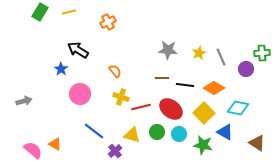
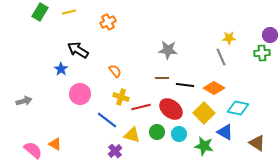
yellow star: moved 30 px right, 15 px up; rotated 24 degrees clockwise
purple circle: moved 24 px right, 34 px up
blue line: moved 13 px right, 11 px up
green star: moved 1 px right, 1 px down
